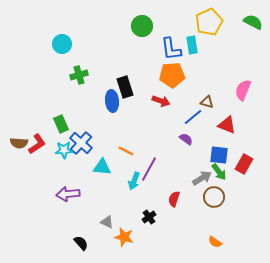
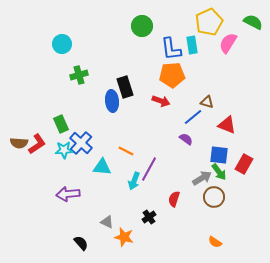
pink semicircle: moved 15 px left, 47 px up; rotated 10 degrees clockwise
